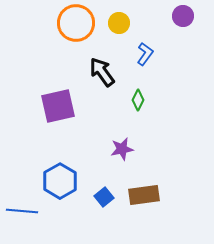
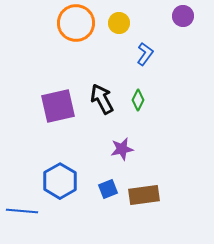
black arrow: moved 27 px down; rotated 8 degrees clockwise
blue square: moved 4 px right, 8 px up; rotated 18 degrees clockwise
